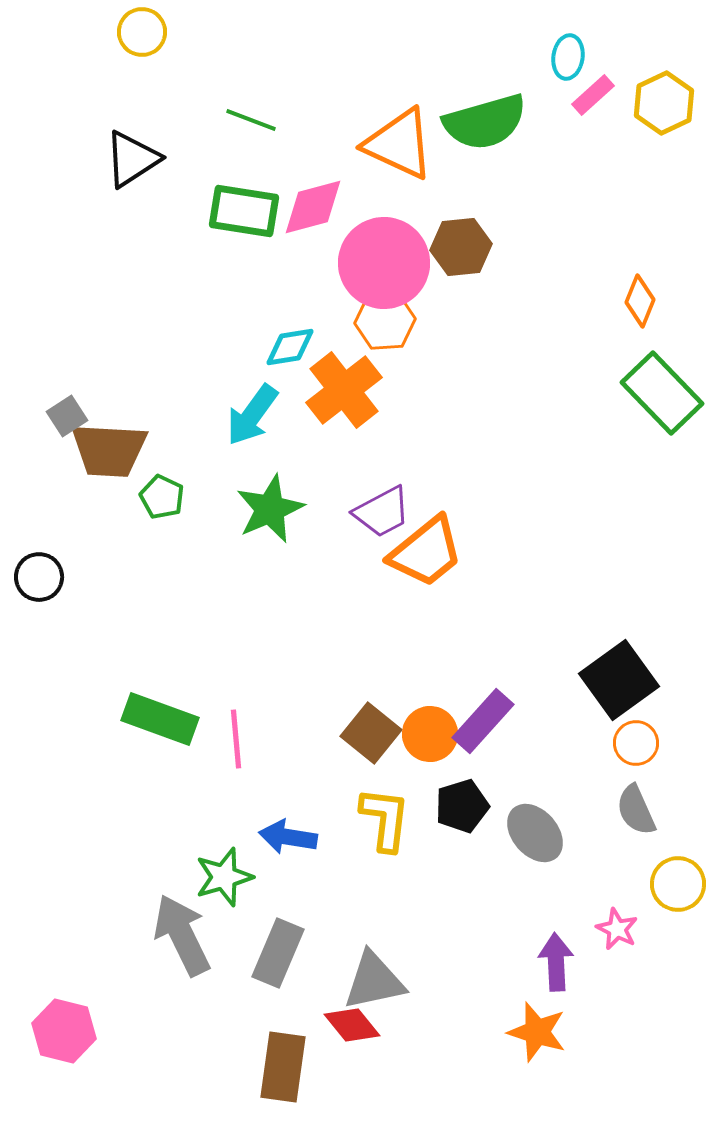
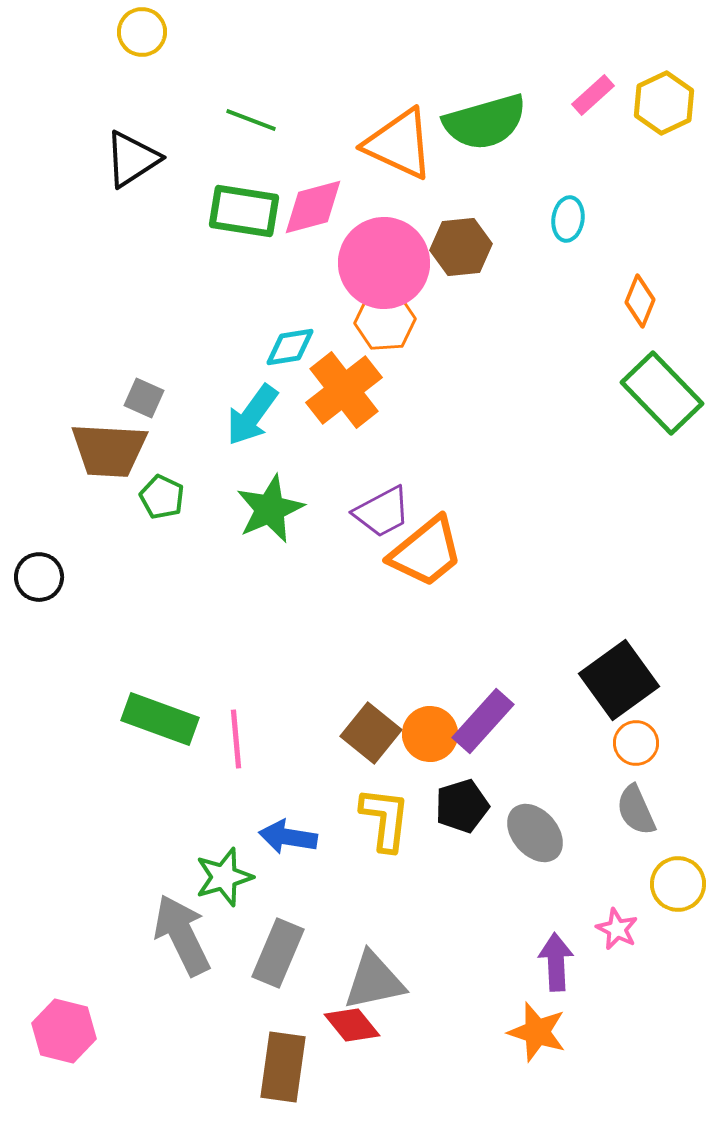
cyan ellipse at (568, 57): moved 162 px down
gray square at (67, 416): moved 77 px right, 18 px up; rotated 33 degrees counterclockwise
